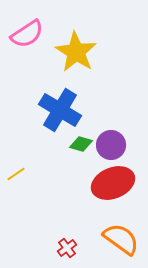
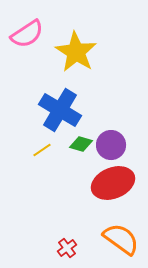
yellow line: moved 26 px right, 24 px up
